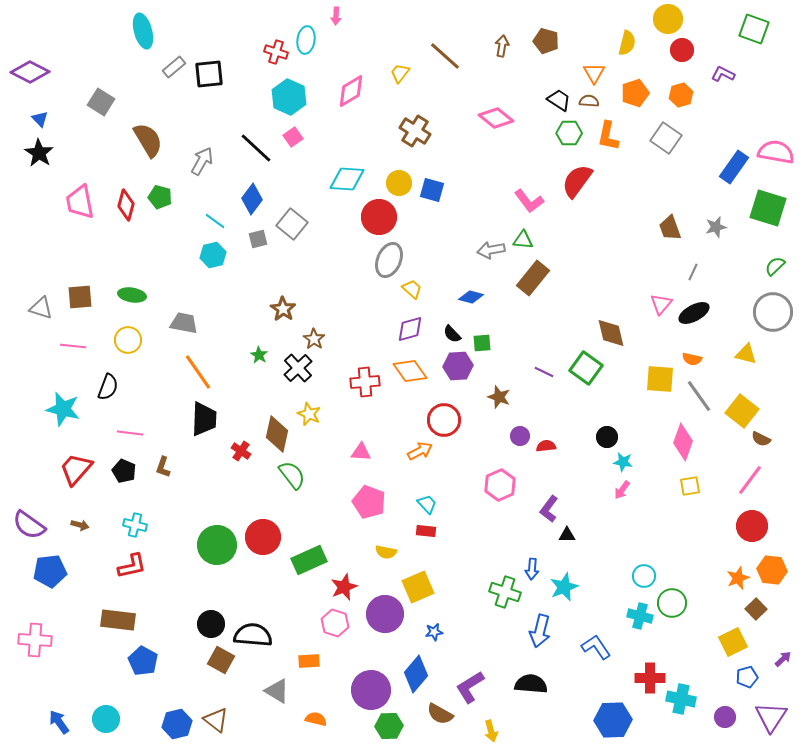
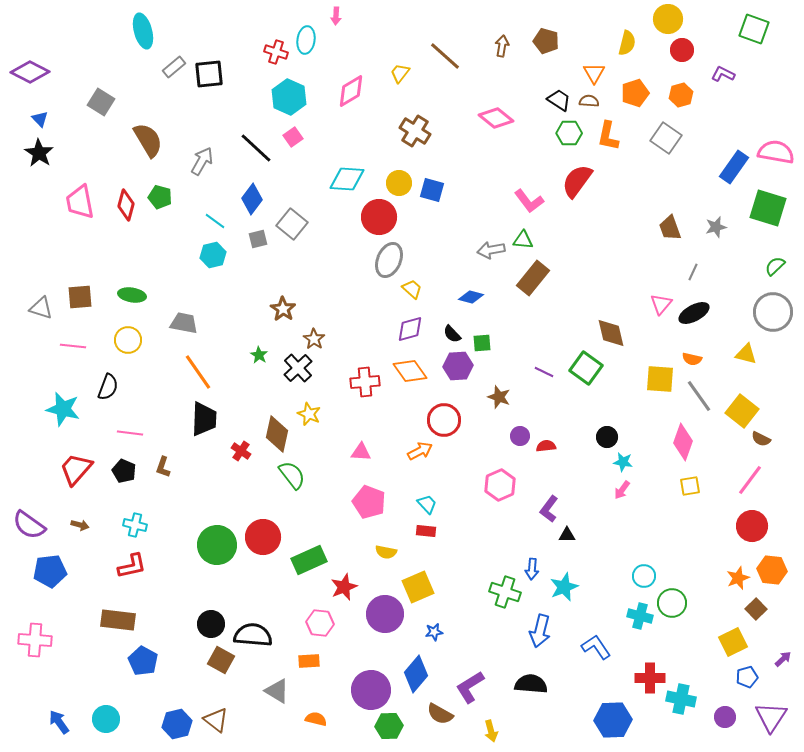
pink hexagon at (335, 623): moved 15 px left; rotated 12 degrees counterclockwise
